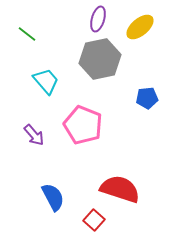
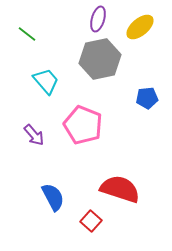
red square: moved 3 px left, 1 px down
